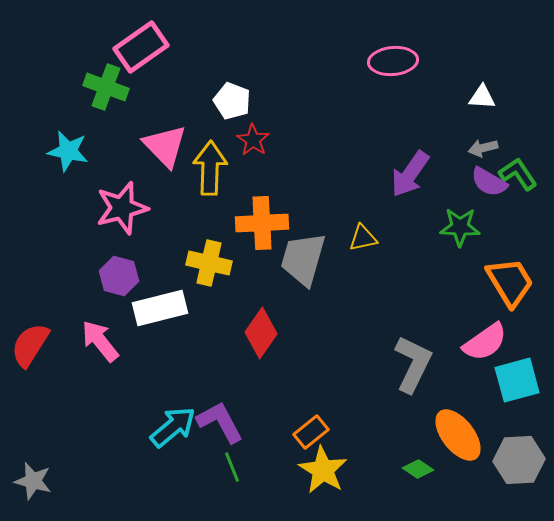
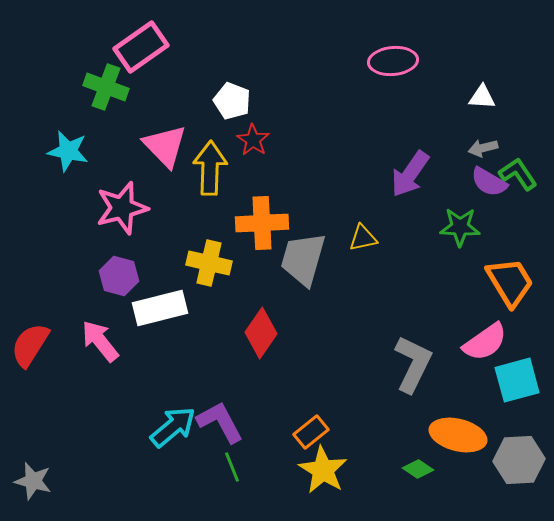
orange ellipse: rotated 38 degrees counterclockwise
